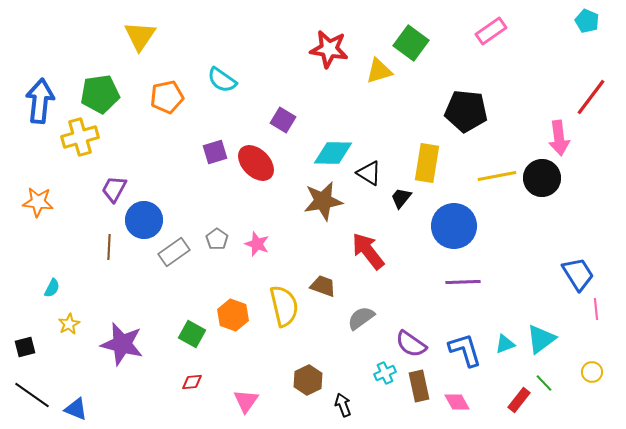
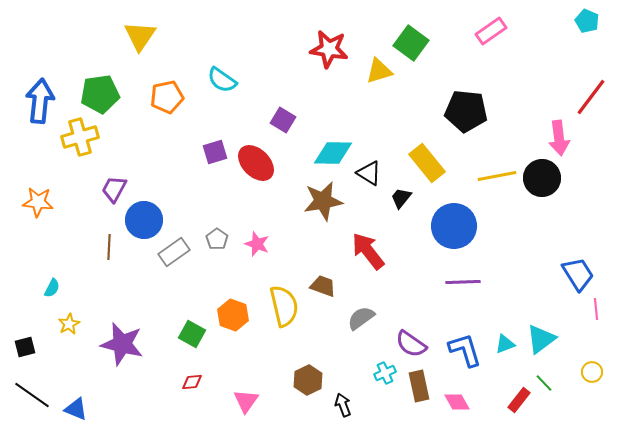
yellow rectangle at (427, 163): rotated 48 degrees counterclockwise
